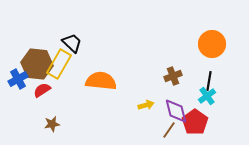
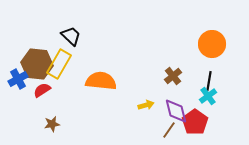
black trapezoid: moved 1 px left, 7 px up
brown cross: rotated 18 degrees counterclockwise
cyan cross: moved 1 px right
